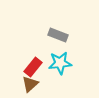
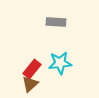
gray rectangle: moved 2 px left, 13 px up; rotated 18 degrees counterclockwise
red rectangle: moved 1 px left, 2 px down
